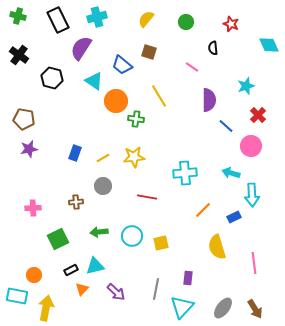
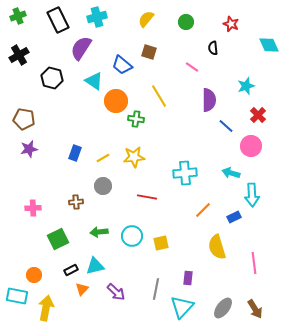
green cross at (18, 16): rotated 35 degrees counterclockwise
black cross at (19, 55): rotated 24 degrees clockwise
